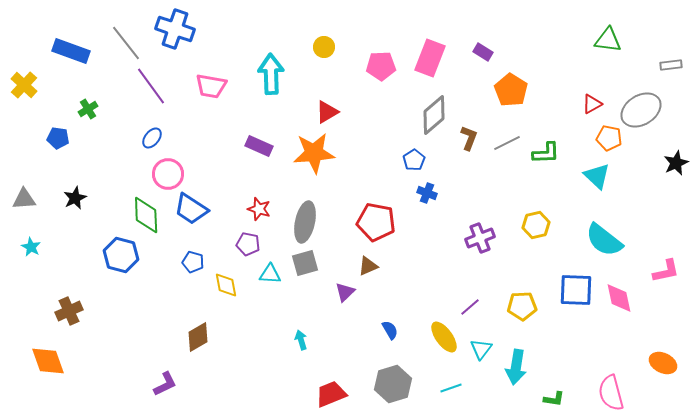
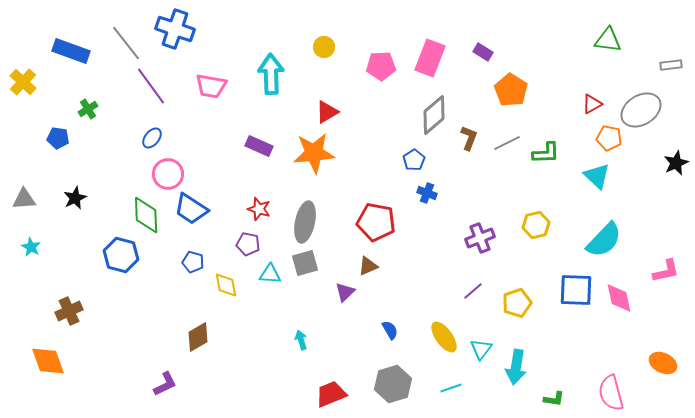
yellow cross at (24, 85): moved 1 px left, 3 px up
cyan semicircle at (604, 240): rotated 84 degrees counterclockwise
yellow pentagon at (522, 306): moved 5 px left, 3 px up; rotated 16 degrees counterclockwise
purple line at (470, 307): moved 3 px right, 16 px up
